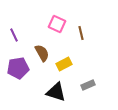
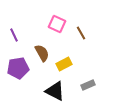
brown line: rotated 16 degrees counterclockwise
black triangle: moved 1 px left, 1 px up; rotated 10 degrees clockwise
